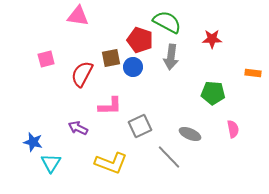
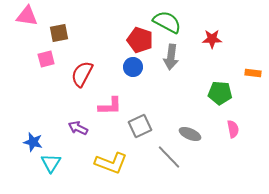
pink triangle: moved 51 px left
brown square: moved 52 px left, 25 px up
green pentagon: moved 7 px right
